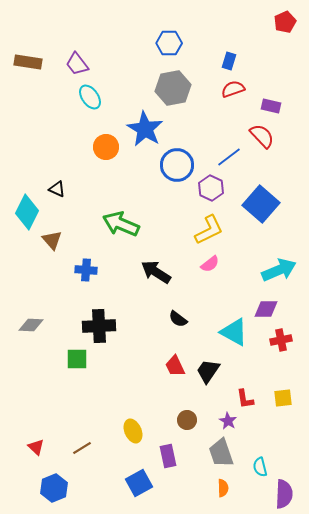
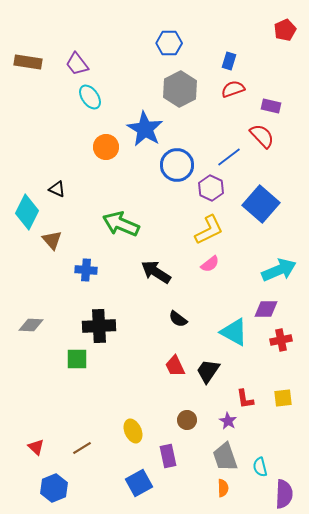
red pentagon at (285, 22): moved 8 px down
gray hexagon at (173, 88): moved 7 px right, 1 px down; rotated 16 degrees counterclockwise
gray trapezoid at (221, 453): moved 4 px right, 4 px down
